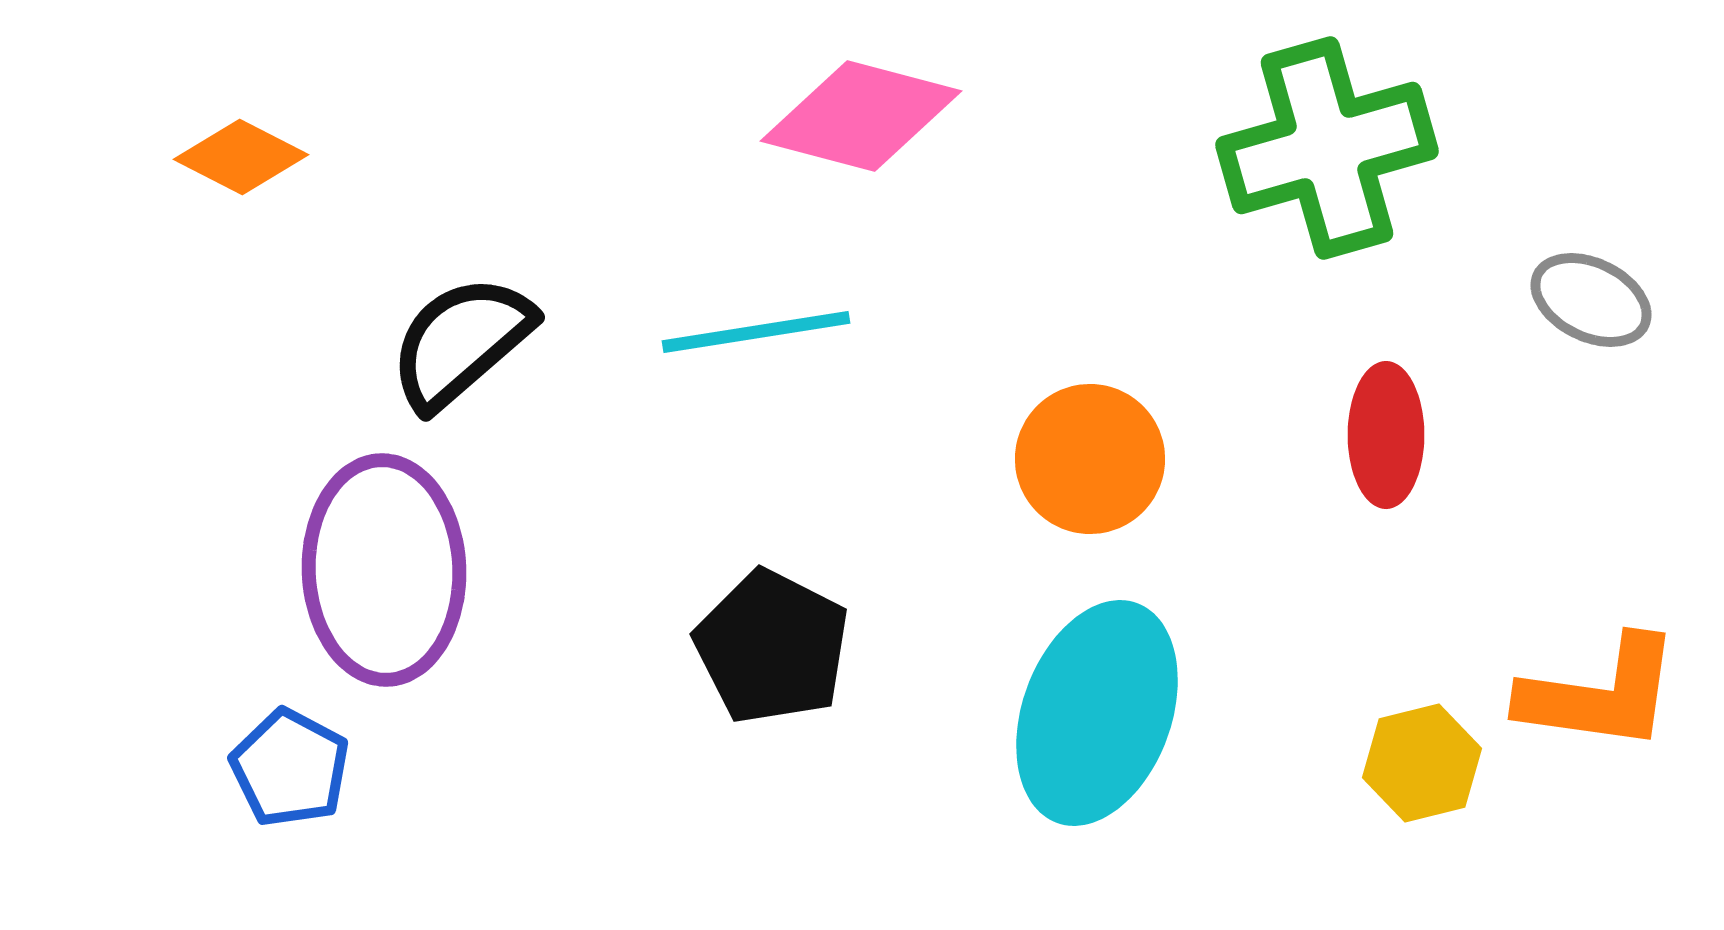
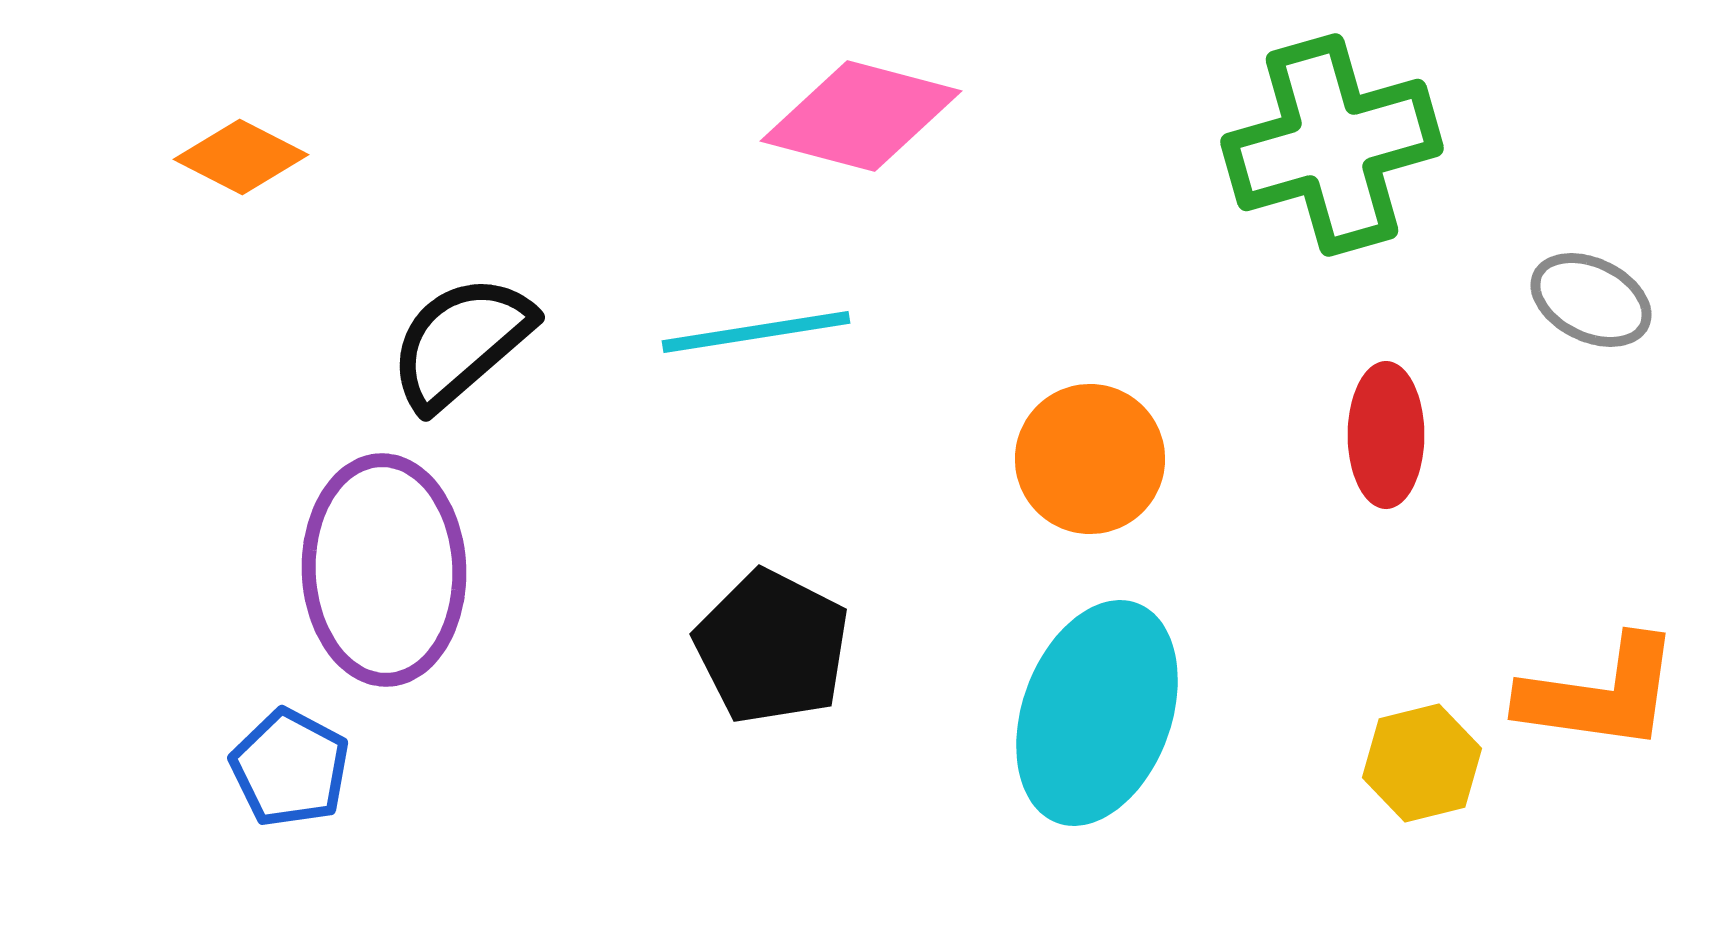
green cross: moved 5 px right, 3 px up
